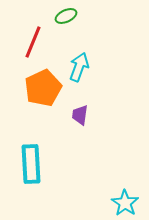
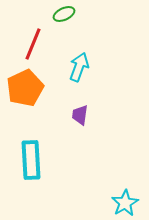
green ellipse: moved 2 px left, 2 px up
red line: moved 2 px down
orange pentagon: moved 18 px left
cyan rectangle: moved 4 px up
cyan star: rotated 8 degrees clockwise
